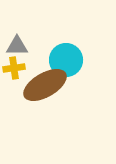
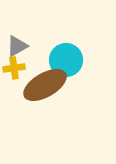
gray triangle: rotated 30 degrees counterclockwise
